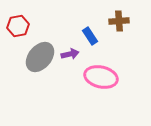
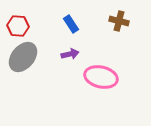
brown cross: rotated 18 degrees clockwise
red hexagon: rotated 15 degrees clockwise
blue rectangle: moved 19 px left, 12 px up
gray ellipse: moved 17 px left
